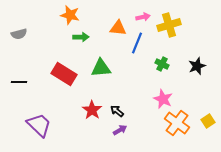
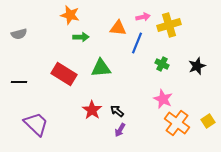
purple trapezoid: moved 3 px left, 1 px up
purple arrow: rotated 152 degrees clockwise
